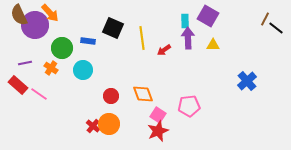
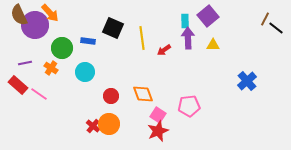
purple square: rotated 20 degrees clockwise
cyan circle: moved 2 px right, 2 px down
